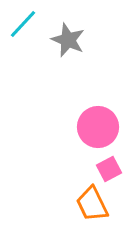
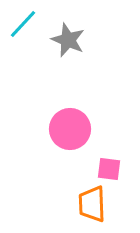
pink circle: moved 28 px left, 2 px down
pink square: rotated 35 degrees clockwise
orange trapezoid: rotated 24 degrees clockwise
